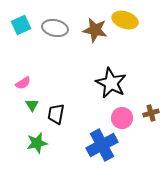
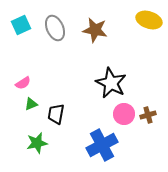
yellow ellipse: moved 24 px right
gray ellipse: rotated 55 degrees clockwise
green triangle: moved 1 px left, 1 px up; rotated 40 degrees clockwise
brown cross: moved 3 px left, 2 px down
pink circle: moved 2 px right, 4 px up
